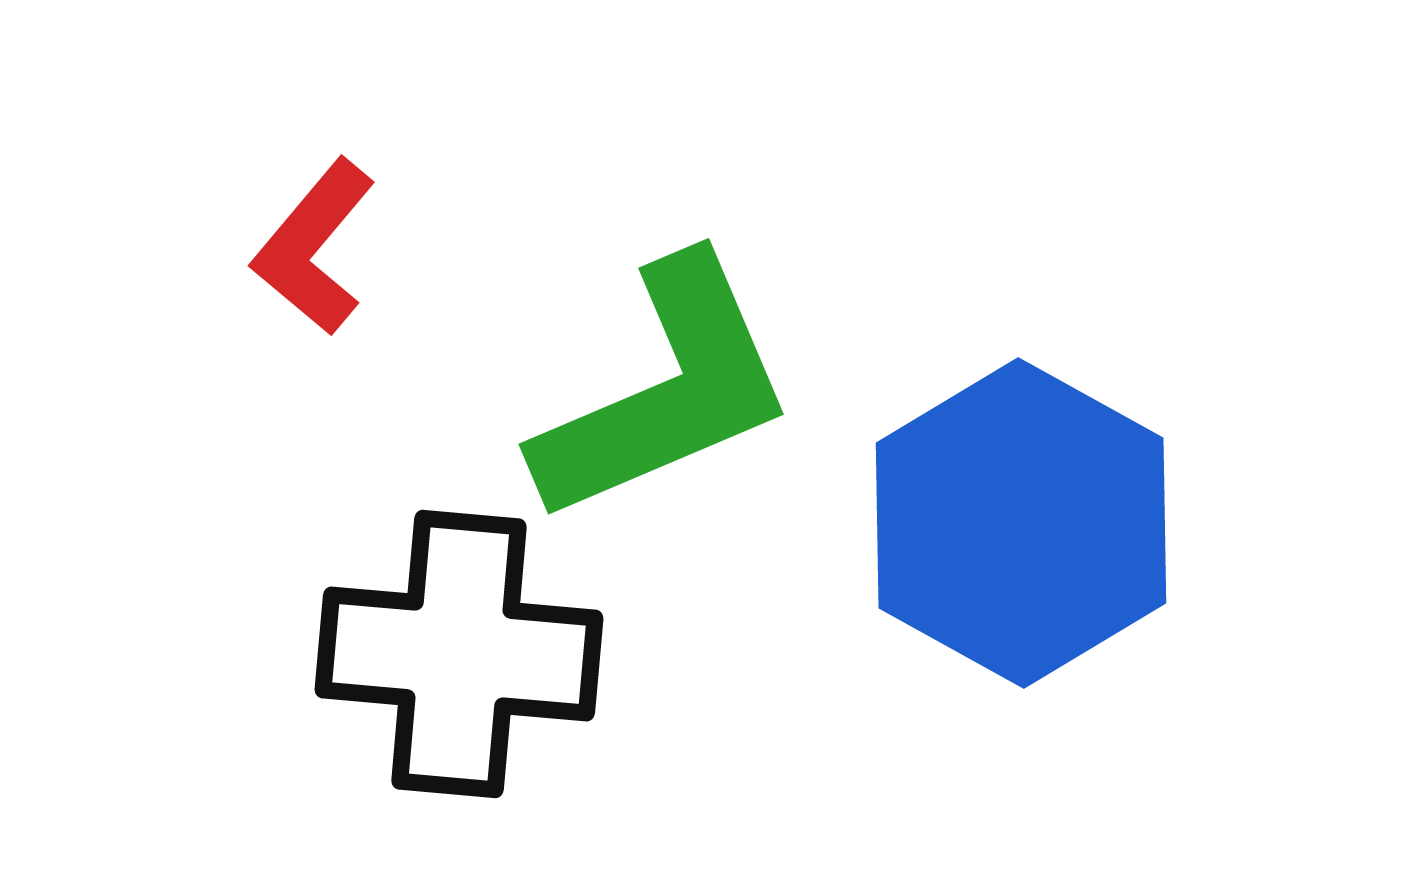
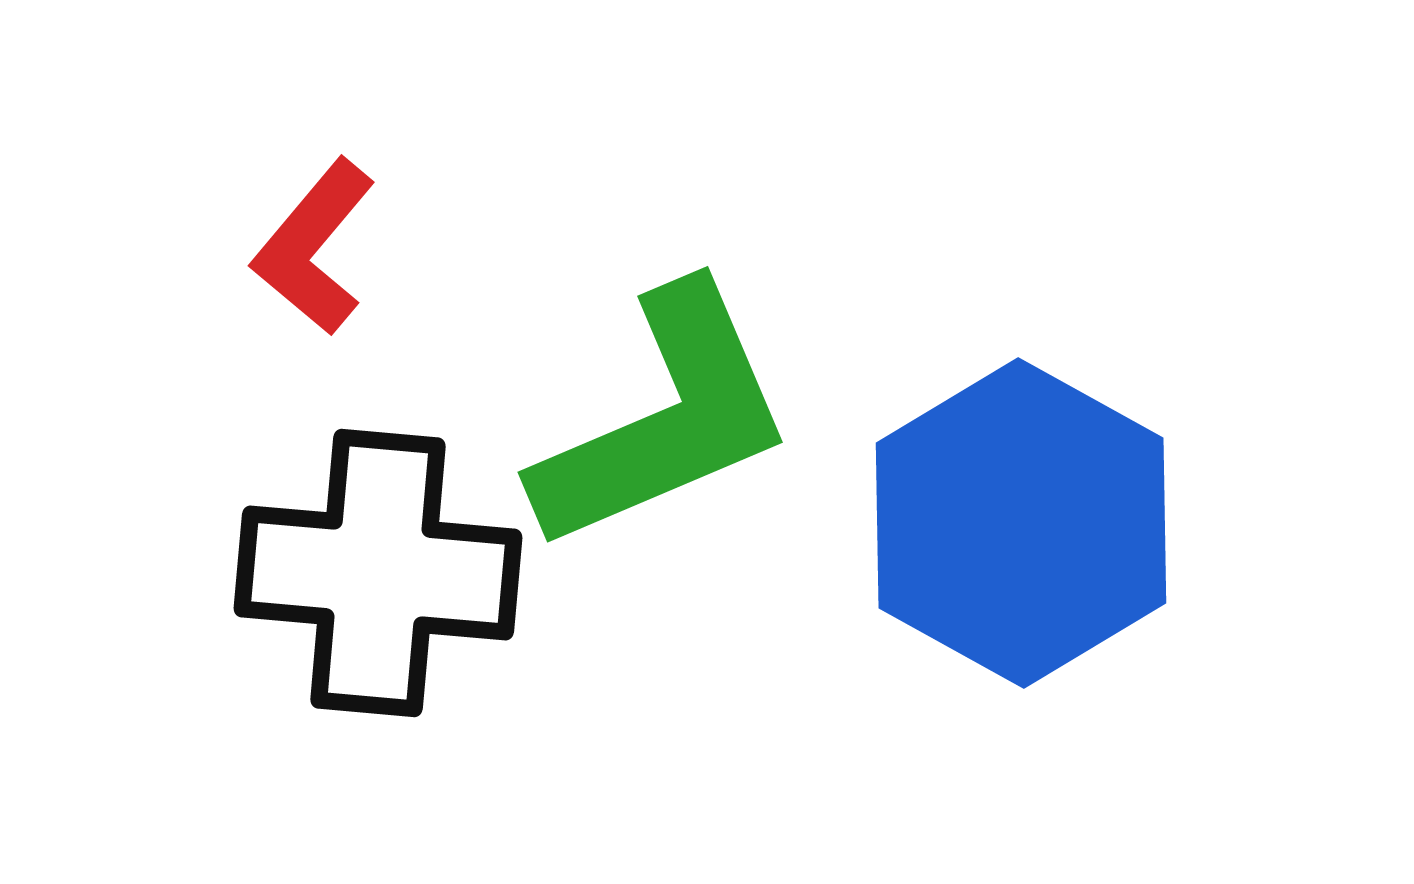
green L-shape: moved 1 px left, 28 px down
black cross: moved 81 px left, 81 px up
